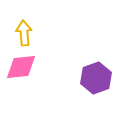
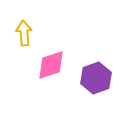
pink diamond: moved 30 px right, 2 px up; rotated 12 degrees counterclockwise
